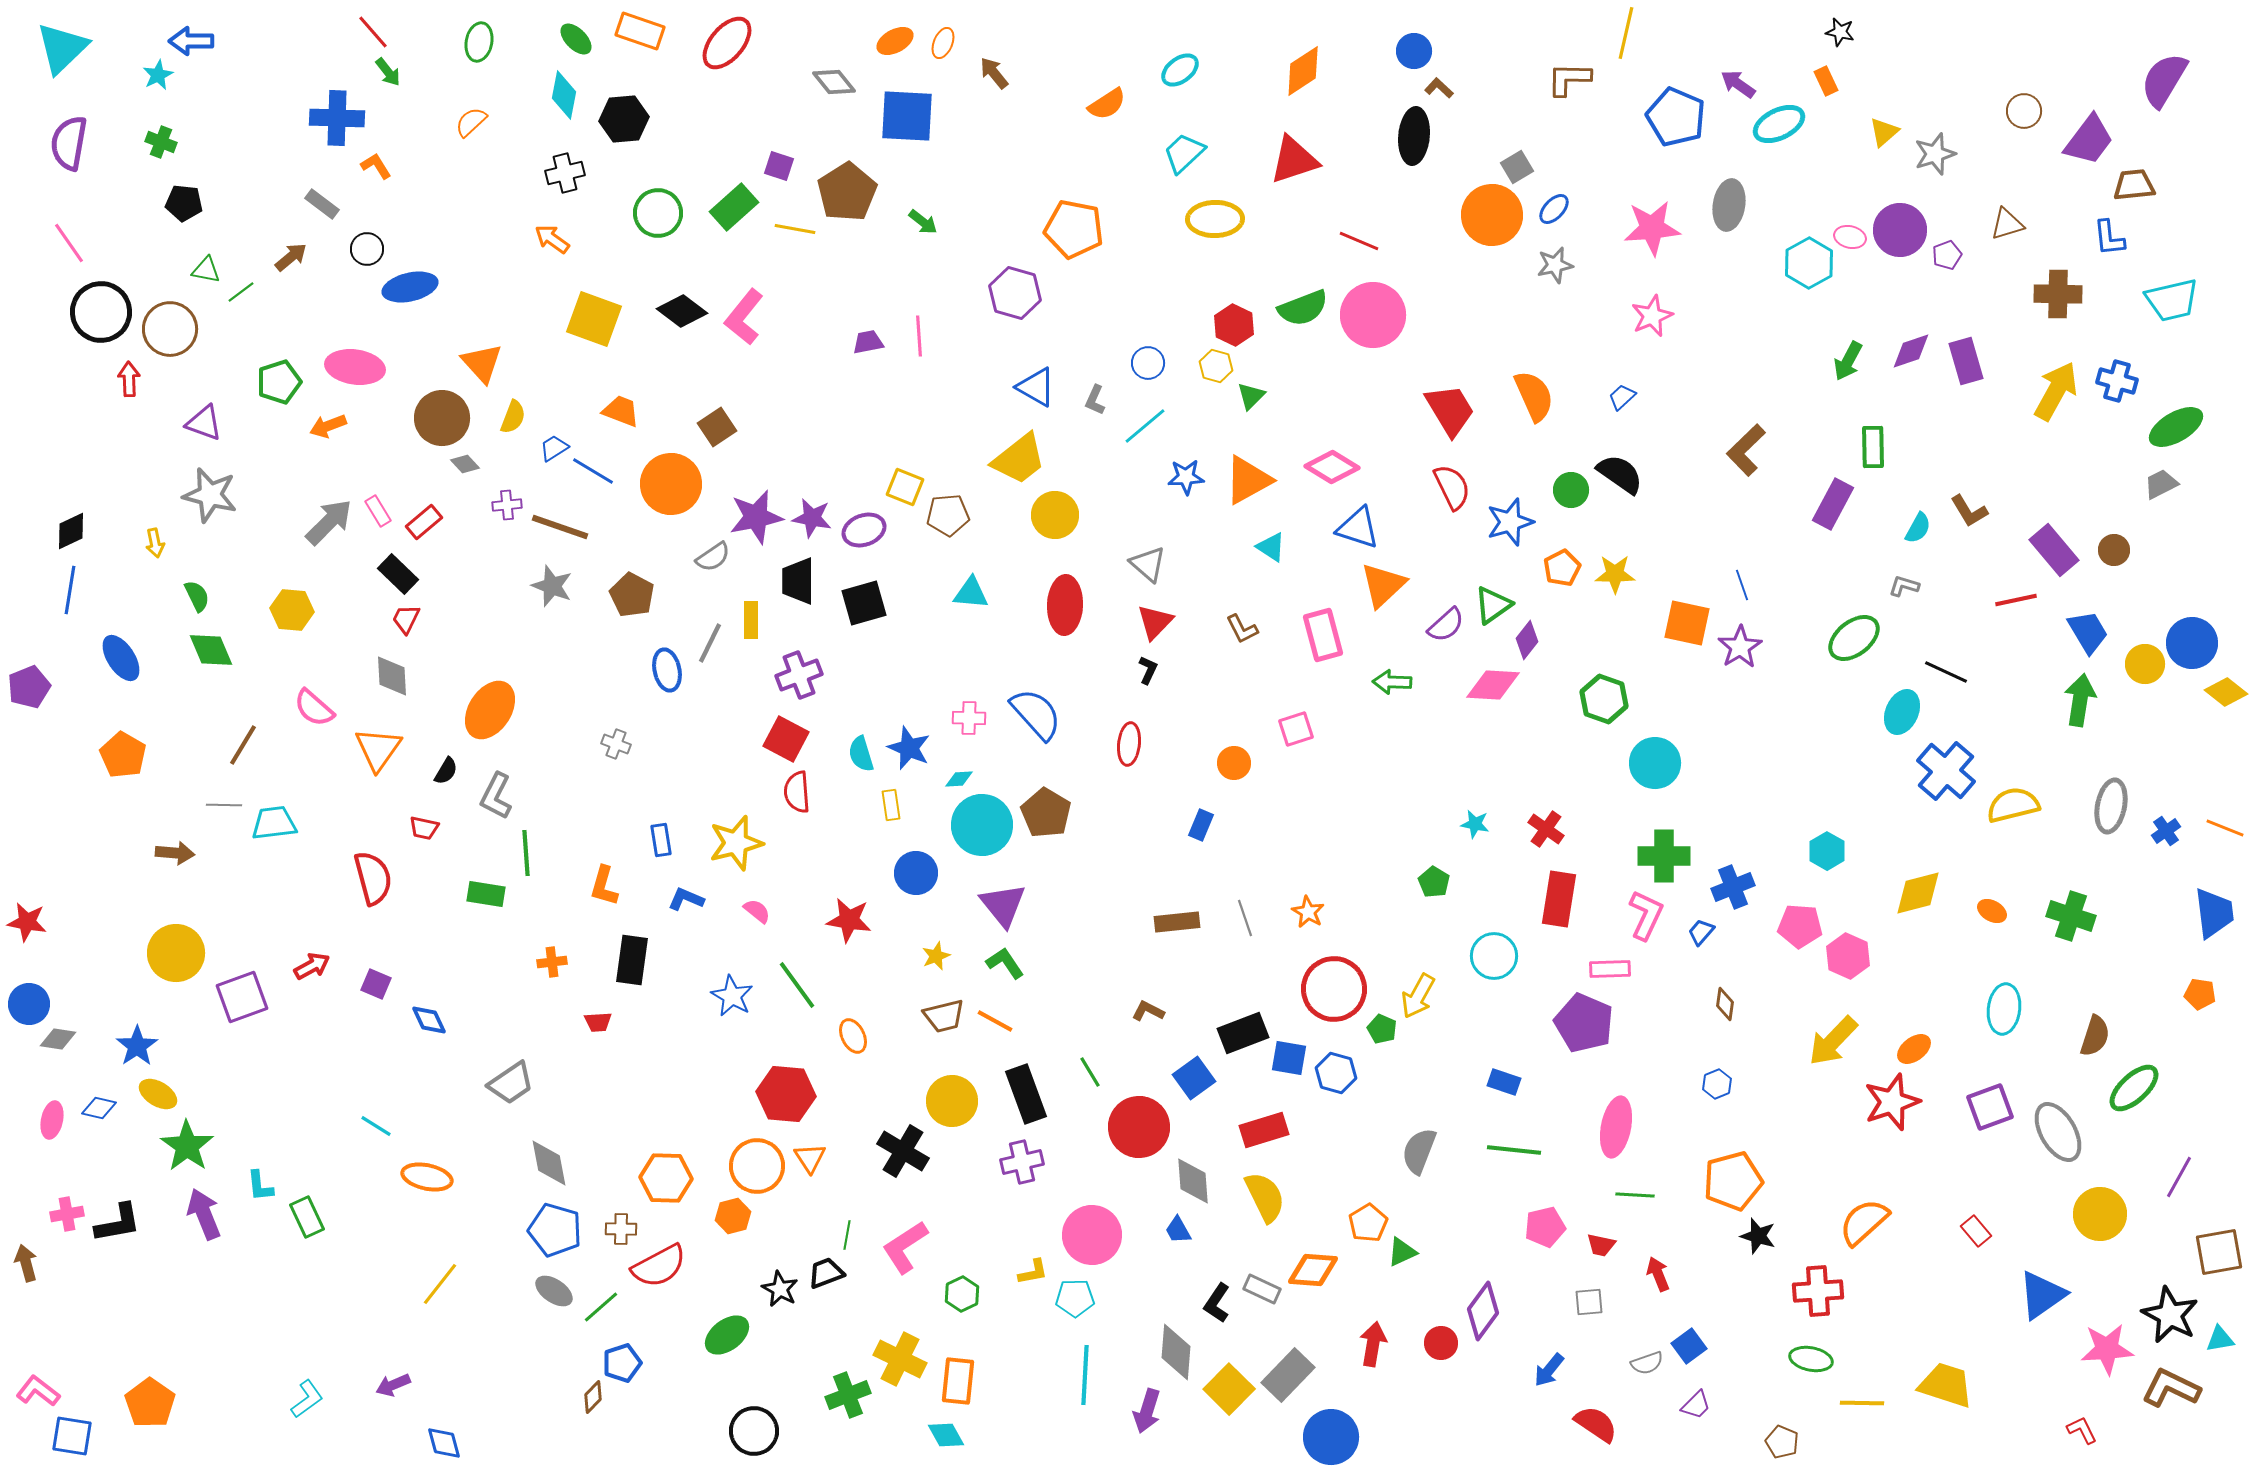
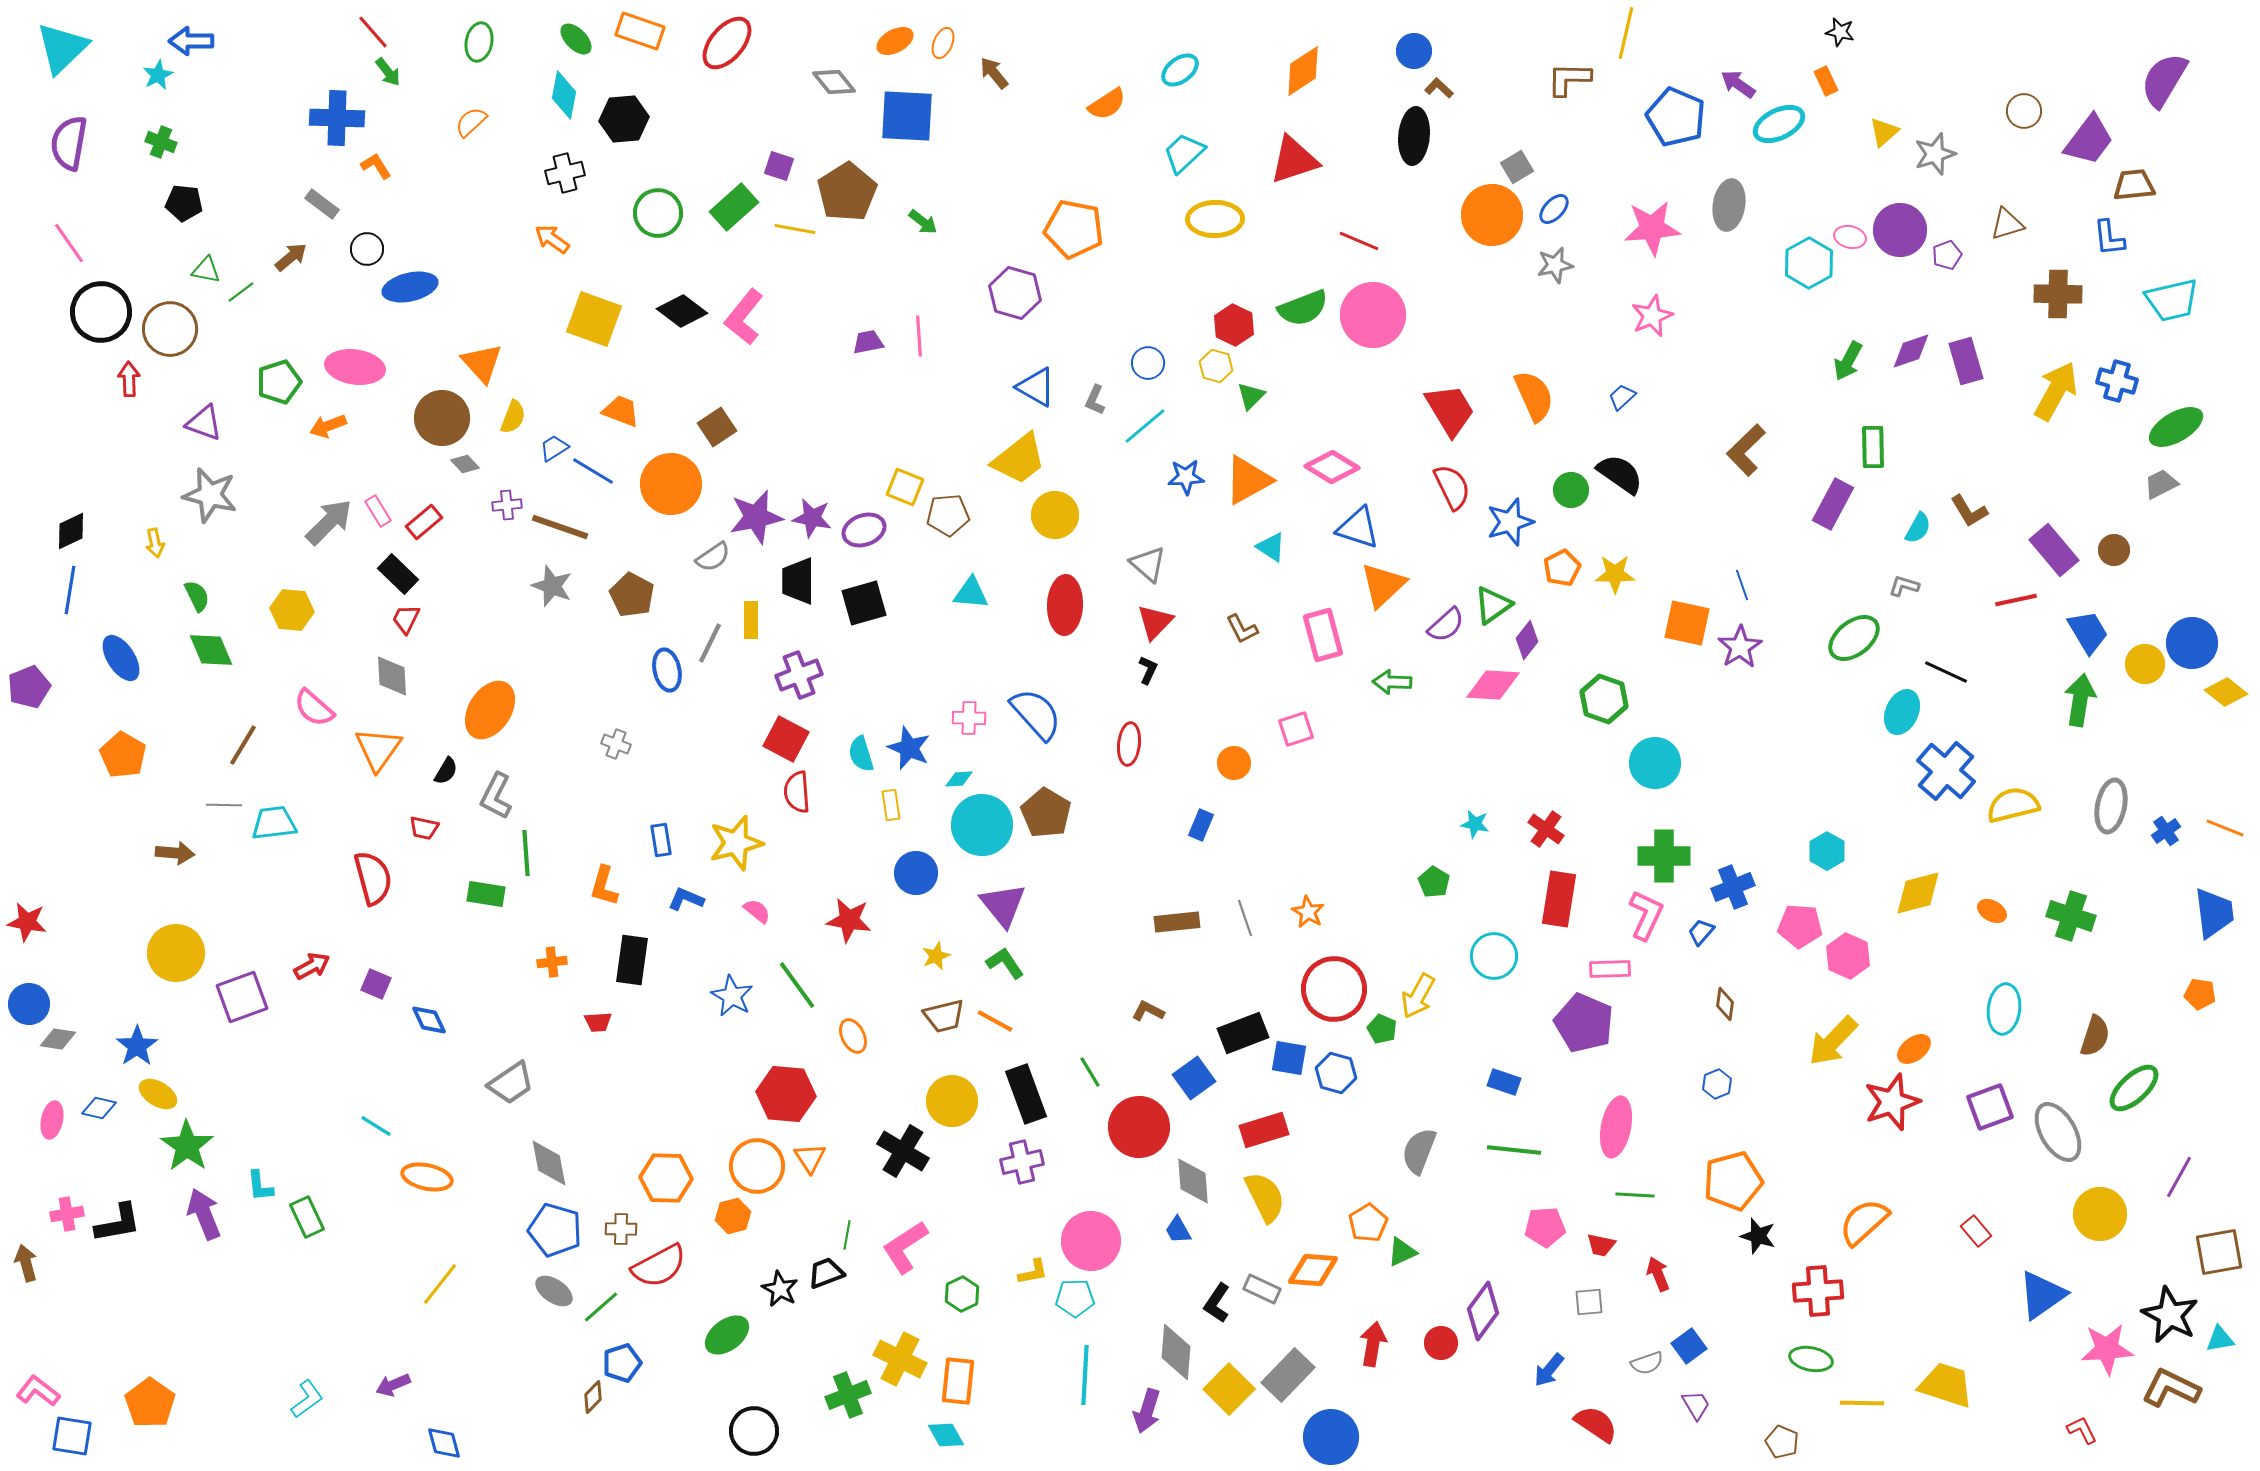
pink pentagon at (1545, 1227): rotated 9 degrees clockwise
pink circle at (1092, 1235): moved 1 px left, 6 px down
purple trapezoid at (1696, 1405): rotated 76 degrees counterclockwise
